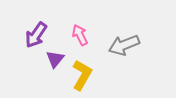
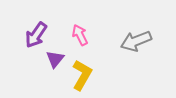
gray arrow: moved 12 px right, 4 px up
